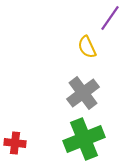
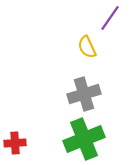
gray cross: moved 1 px right, 1 px down; rotated 20 degrees clockwise
red cross: rotated 10 degrees counterclockwise
